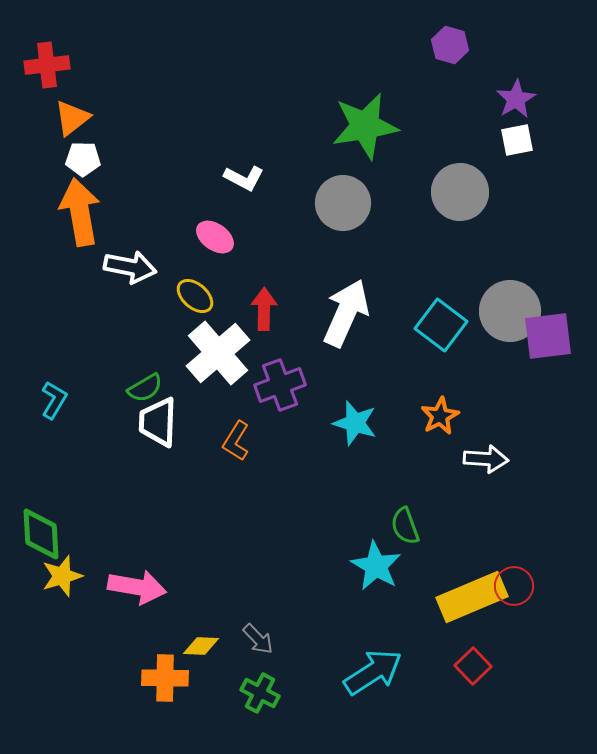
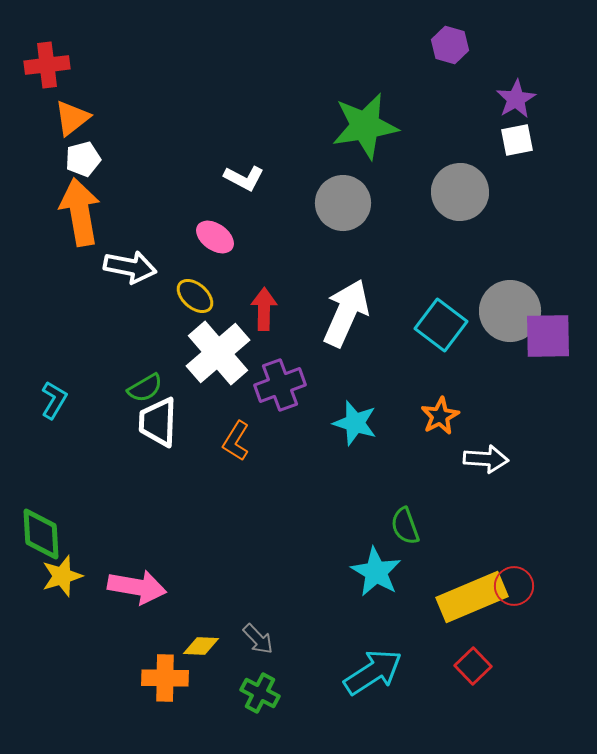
white pentagon at (83, 159): rotated 16 degrees counterclockwise
purple square at (548, 336): rotated 6 degrees clockwise
cyan star at (376, 566): moved 6 px down
